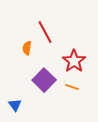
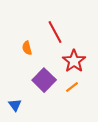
red line: moved 10 px right
orange semicircle: rotated 24 degrees counterclockwise
orange line: rotated 56 degrees counterclockwise
